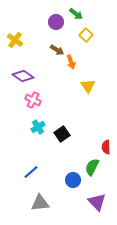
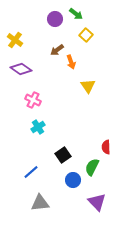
purple circle: moved 1 px left, 3 px up
brown arrow: rotated 112 degrees clockwise
purple diamond: moved 2 px left, 7 px up
black square: moved 1 px right, 21 px down
